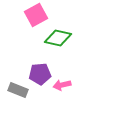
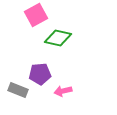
pink arrow: moved 1 px right, 6 px down
